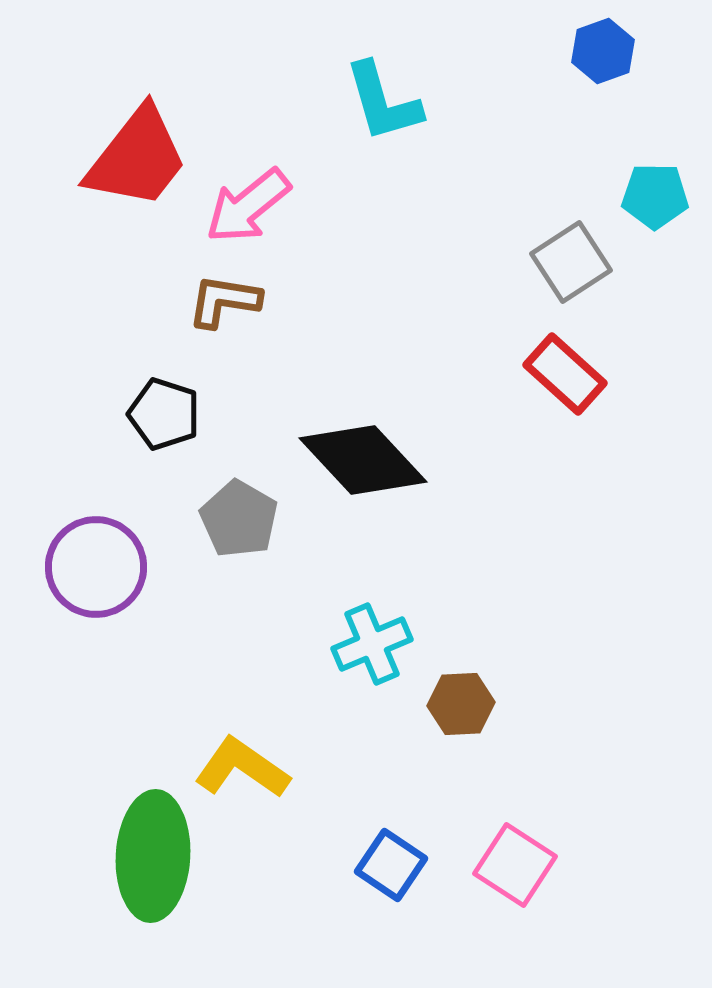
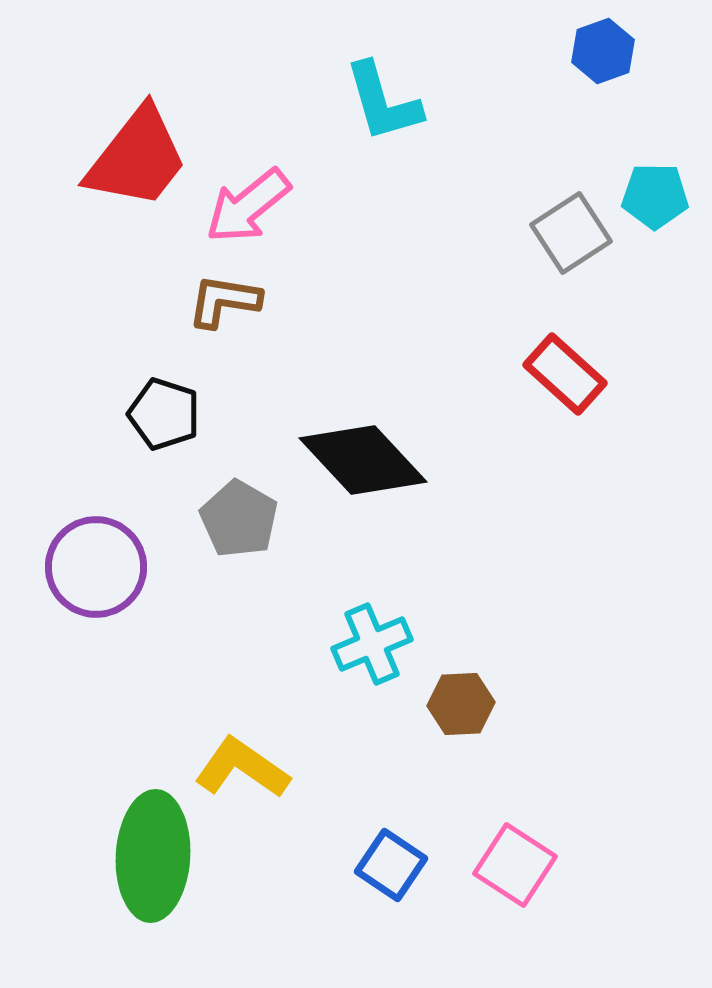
gray square: moved 29 px up
